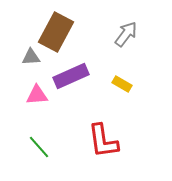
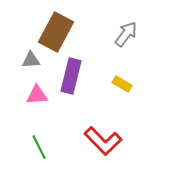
gray triangle: moved 3 px down
purple rectangle: rotated 52 degrees counterclockwise
red L-shape: rotated 36 degrees counterclockwise
green line: rotated 15 degrees clockwise
